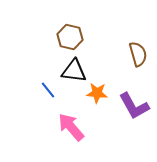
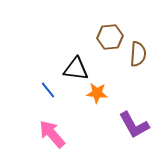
brown hexagon: moved 40 px right; rotated 20 degrees counterclockwise
brown semicircle: rotated 20 degrees clockwise
black triangle: moved 2 px right, 2 px up
purple L-shape: moved 19 px down
pink arrow: moved 19 px left, 7 px down
